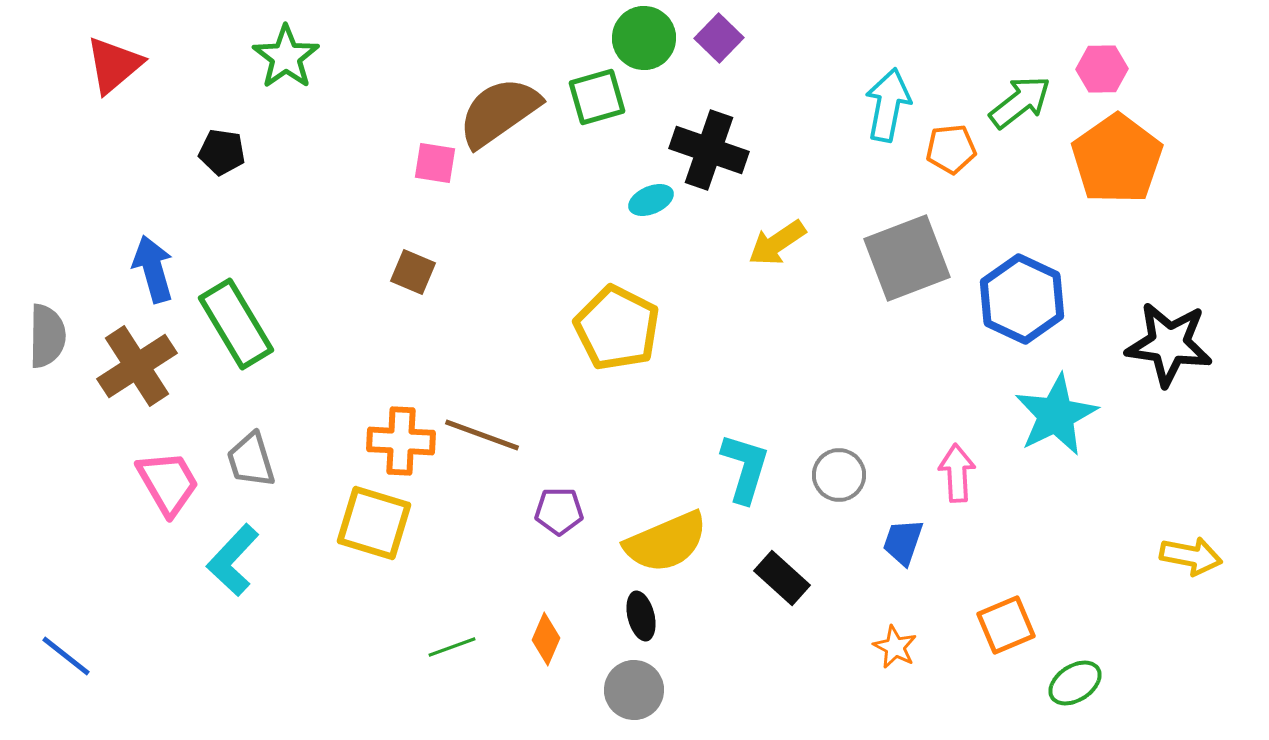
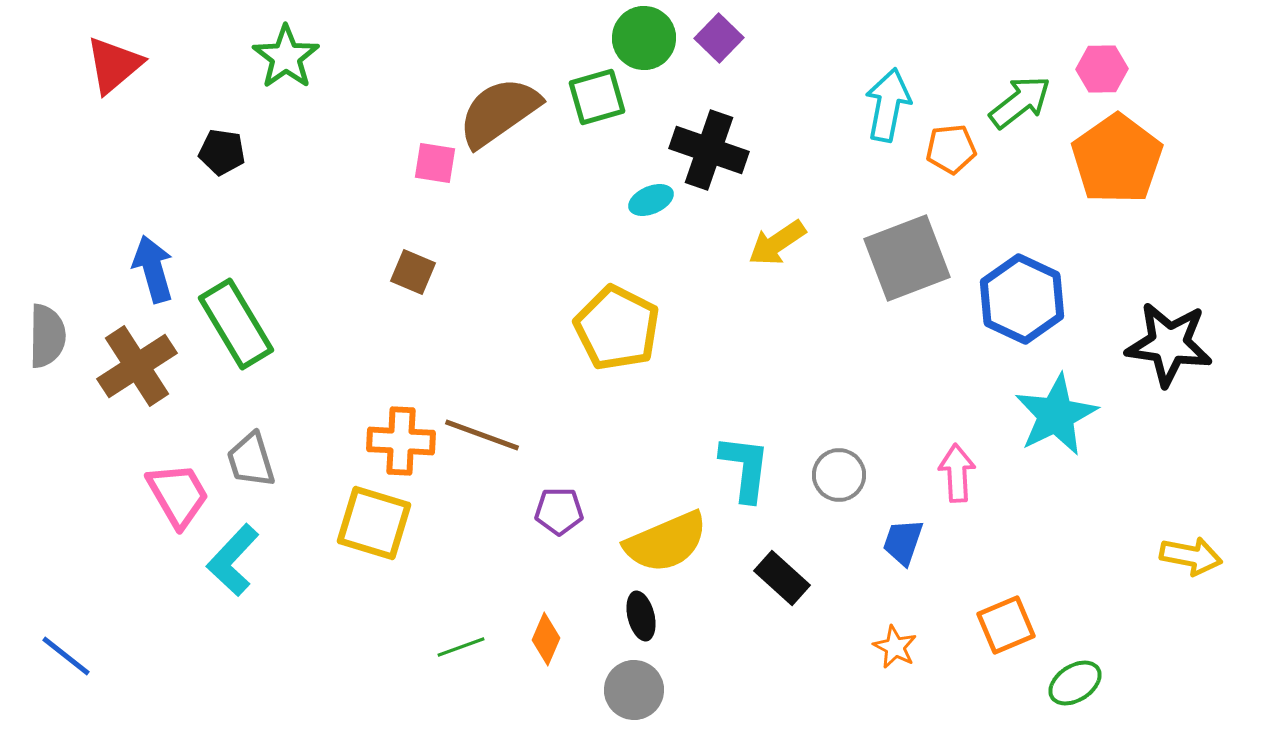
cyan L-shape at (745, 468): rotated 10 degrees counterclockwise
pink trapezoid at (168, 483): moved 10 px right, 12 px down
green line at (452, 647): moved 9 px right
